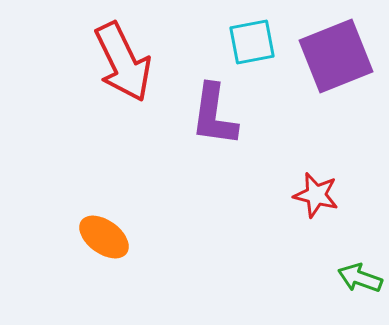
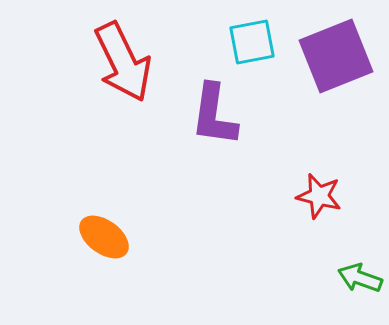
red star: moved 3 px right, 1 px down
